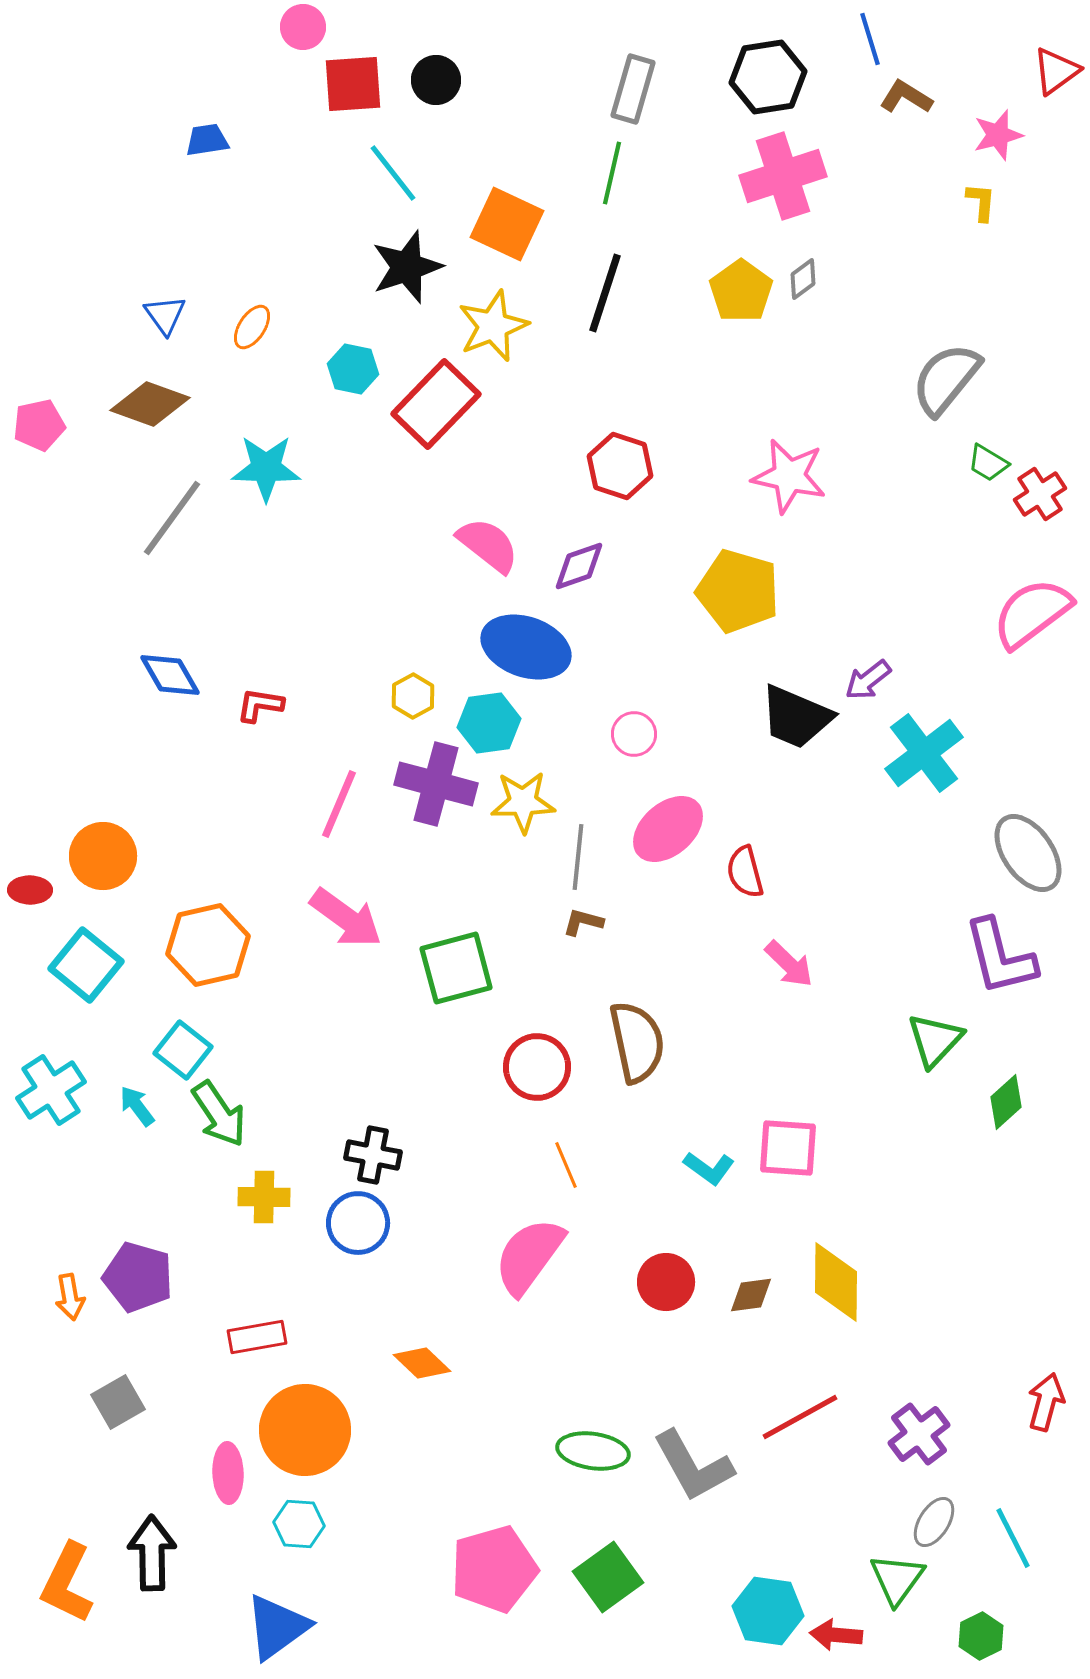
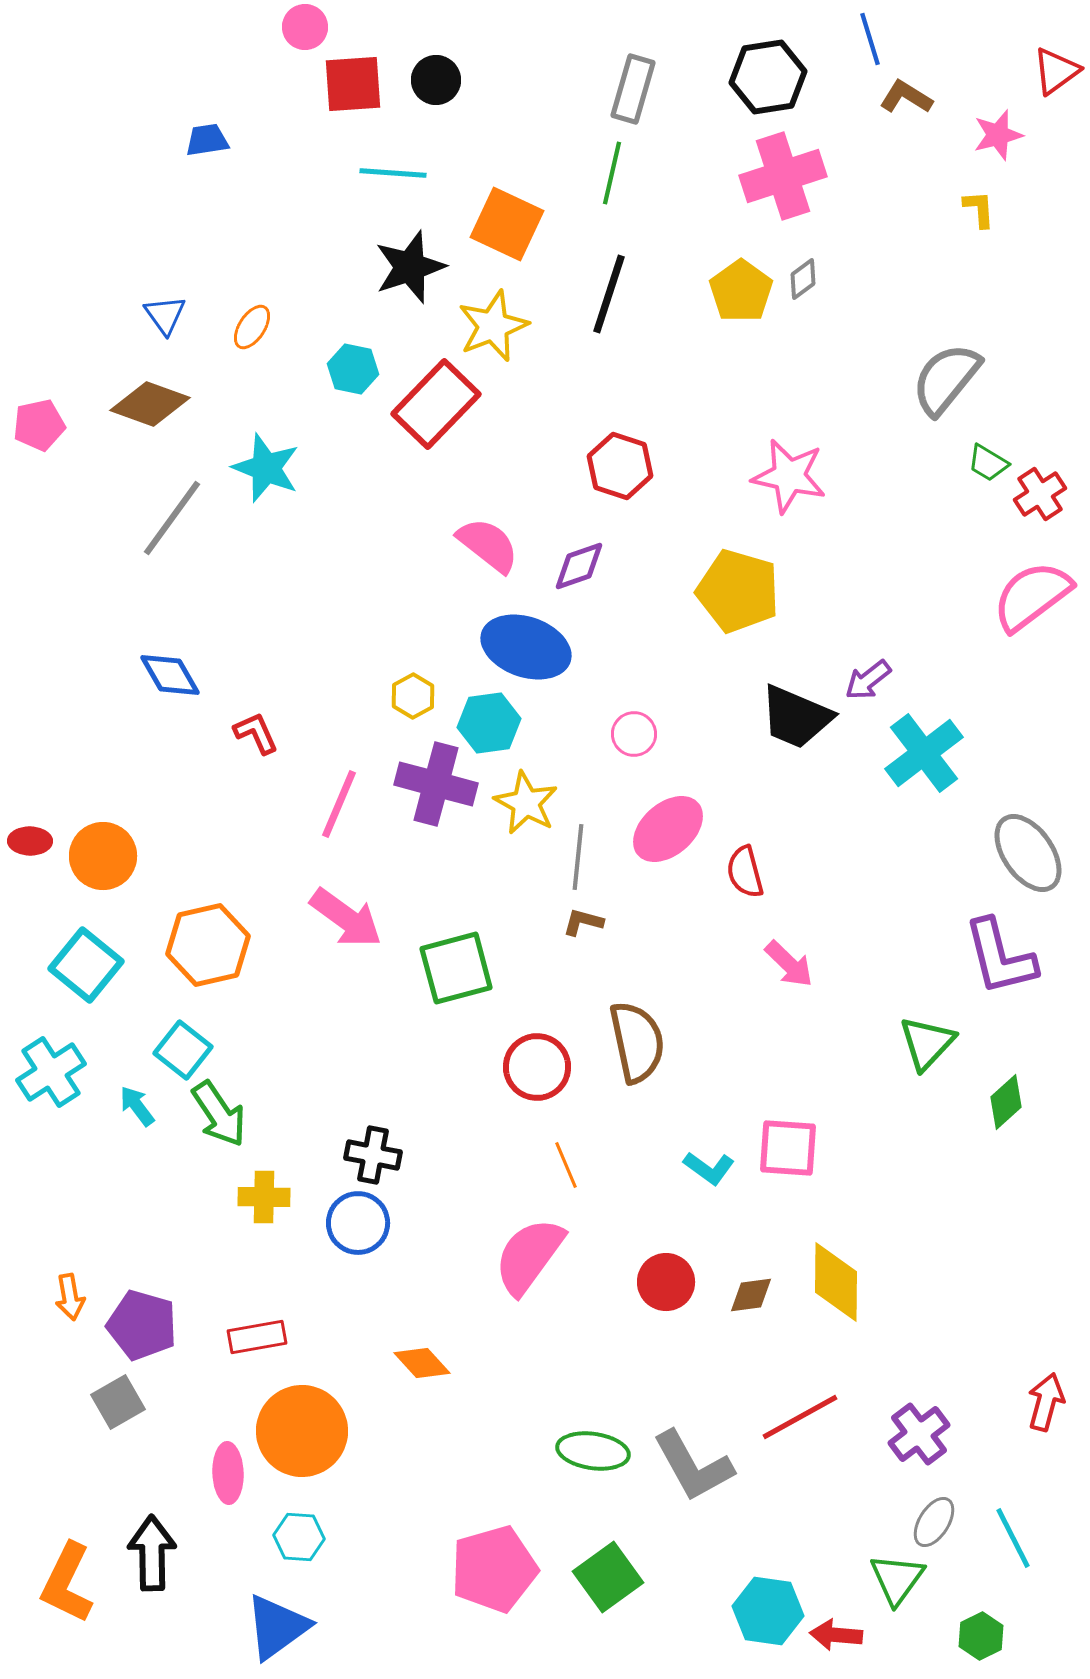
pink circle at (303, 27): moved 2 px right
cyan line at (393, 173): rotated 48 degrees counterclockwise
yellow L-shape at (981, 202): moved 2 px left, 7 px down; rotated 9 degrees counterclockwise
black star at (407, 267): moved 3 px right
black line at (605, 293): moved 4 px right, 1 px down
cyan star at (266, 468): rotated 20 degrees clockwise
pink semicircle at (1032, 613): moved 17 px up
red L-shape at (260, 705): moved 4 px left, 28 px down; rotated 57 degrees clockwise
yellow star at (523, 802): moved 3 px right, 1 px down; rotated 30 degrees clockwise
red ellipse at (30, 890): moved 49 px up
green triangle at (935, 1040): moved 8 px left, 3 px down
cyan cross at (51, 1090): moved 18 px up
purple pentagon at (138, 1277): moved 4 px right, 48 px down
orange diamond at (422, 1363): rotated 4 degrees clockwise
orange circle at (305, 1430): moved 3 px left, 1 px down
cyan hexagon at (299, 1524): moved 13 px down
